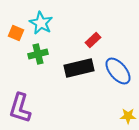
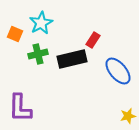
cyan star: rotated 15 degrees clockwise
orange square: moved 1 px left, 1 px down
red rectangle: rotated 14 degrees counterclockwise
black rectangle: moved 7 px left, 9 px up
purple L-shape: rotated 16 degrees counterclockwise
yellow star: rotated 14 degrees counterclockwise
